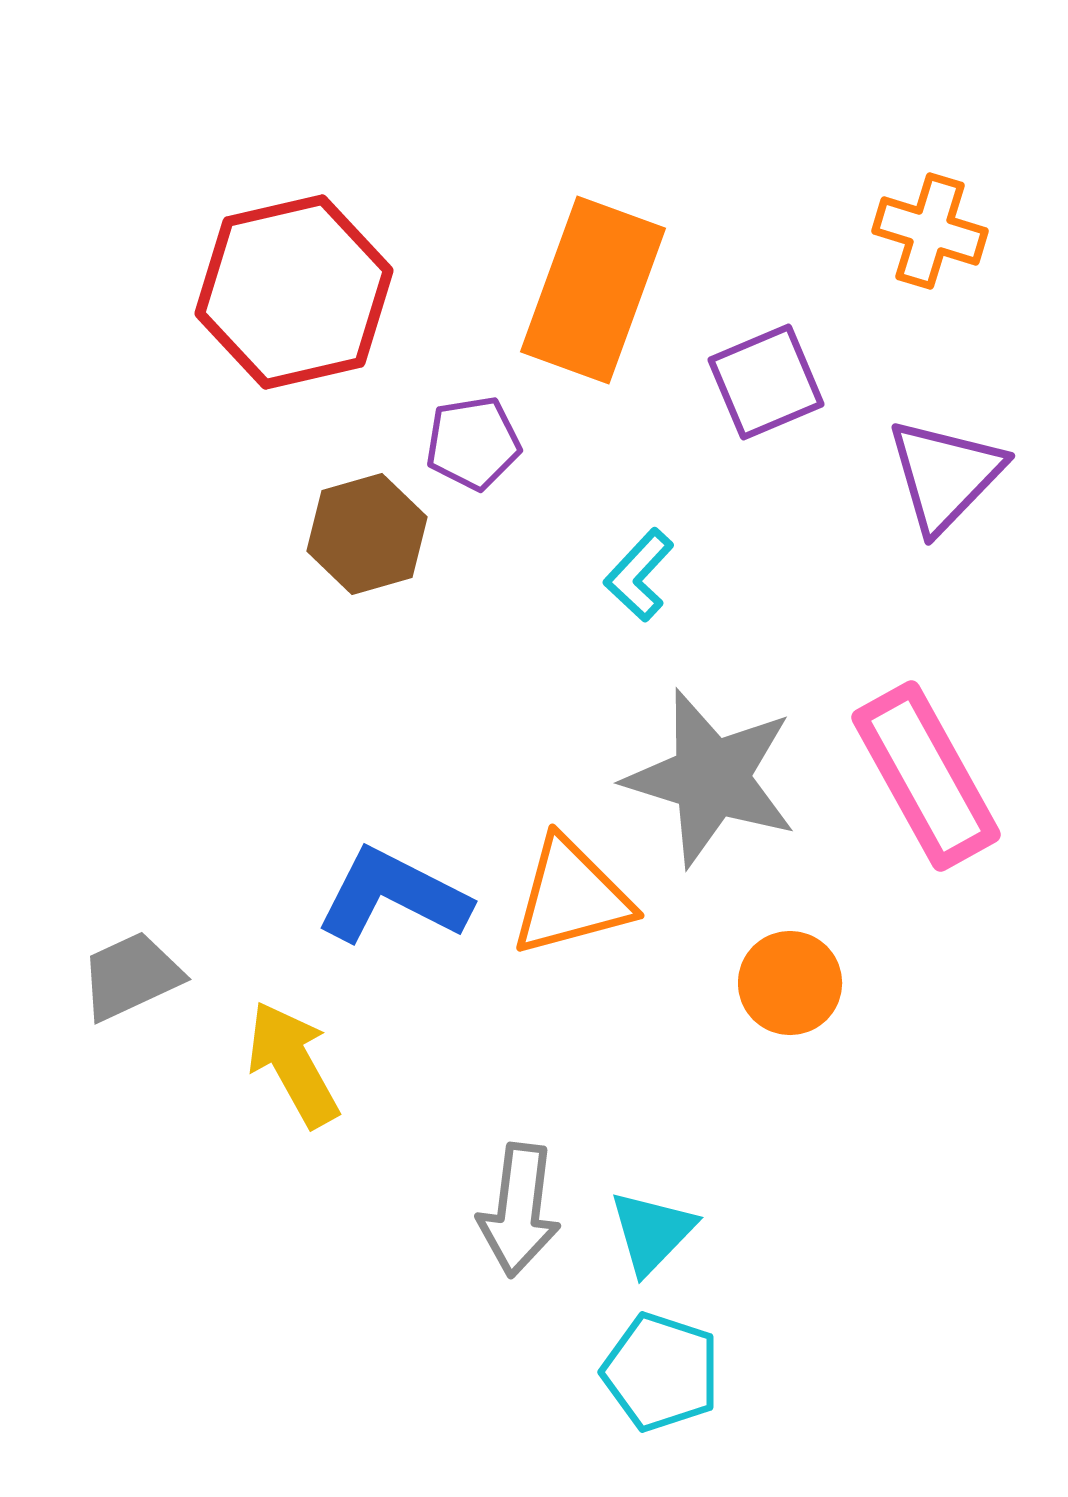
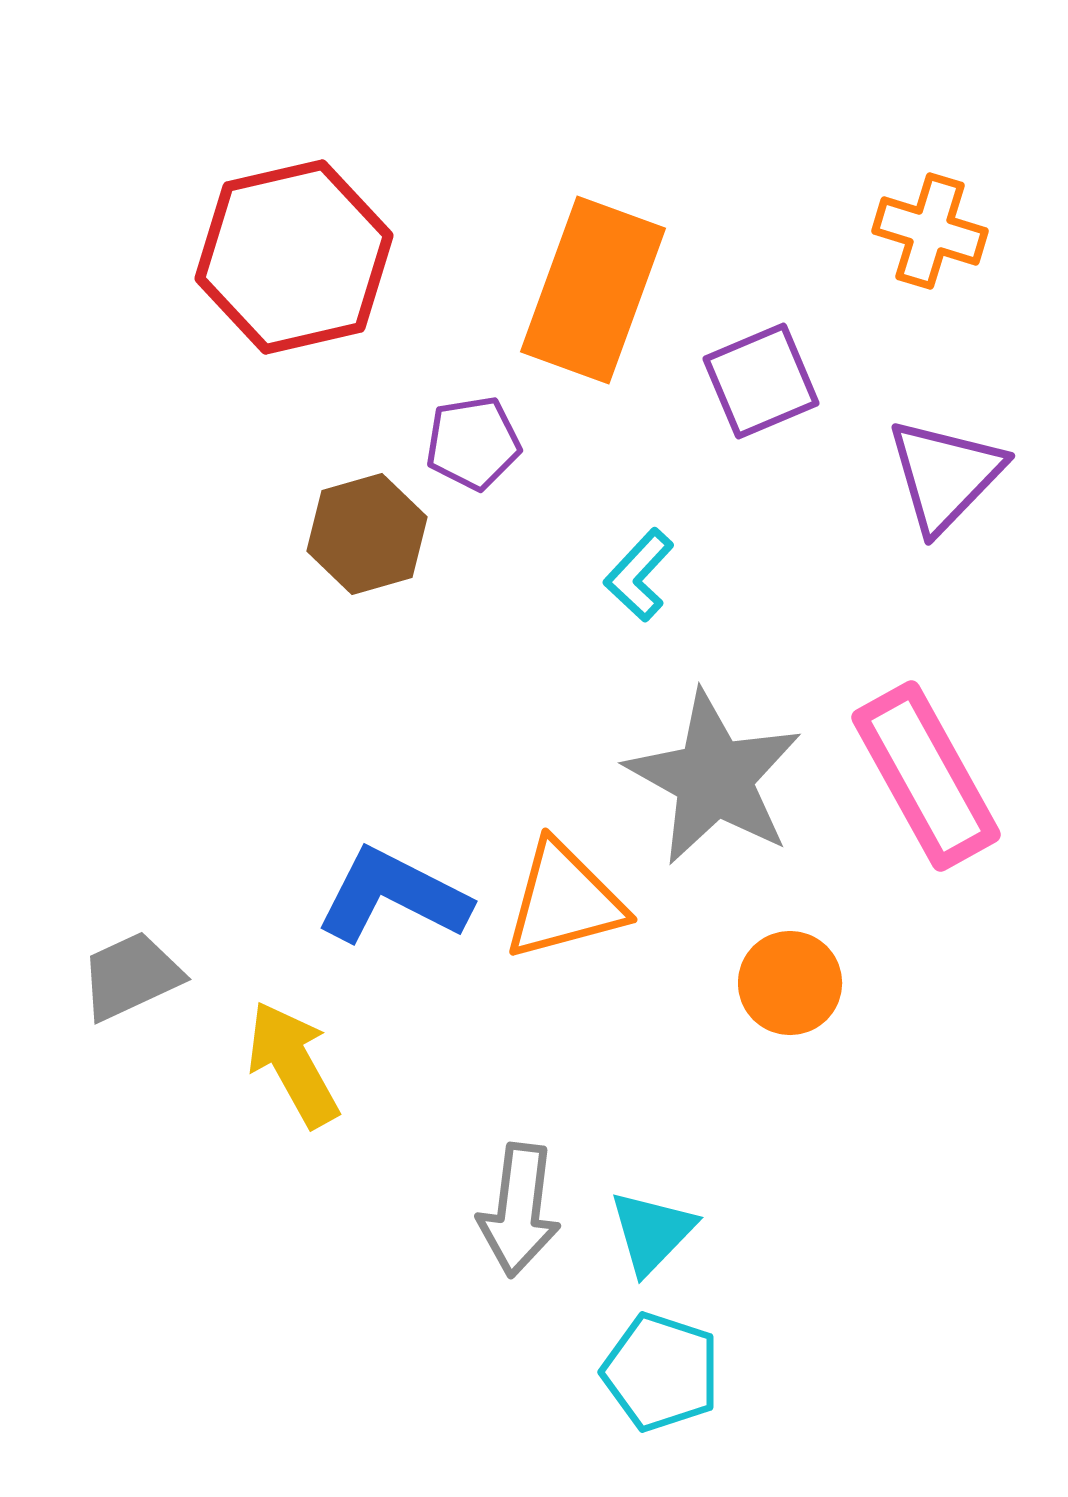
red hexagon: moved 35 px up
purple square: moved 5 px left, 1 px up
gray star: moved 3 px right; rotated 12 degrees clockwise
orange triangle: moved 7 px left, 4 px down
